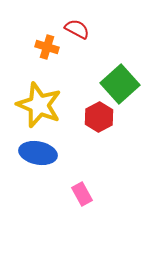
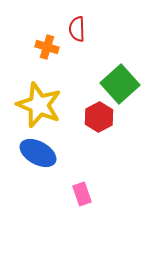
red semicircle: rotated 120 degrees counterclockwise
blue ellipse: rotated 18 degrees clockwise
pink rectangle: rotated 10 degrees clockwise
